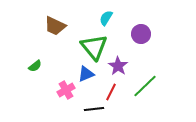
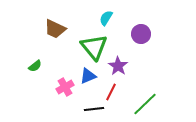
brown trapezoid: moved 3 px down
blue triangle: moved 2 px right, 2 px down
green line: moved 18 px down
pink cross: moved 1 px left, 3 px up
